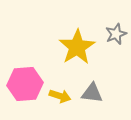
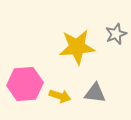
yellow star: rotated 27 degrees clockwise
gray triangle: moved 3 px right
